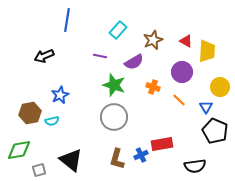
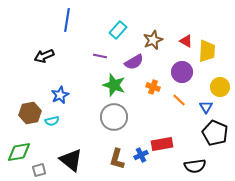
black pentagon: moved 2 px down
green diamond: moved 2 px down
